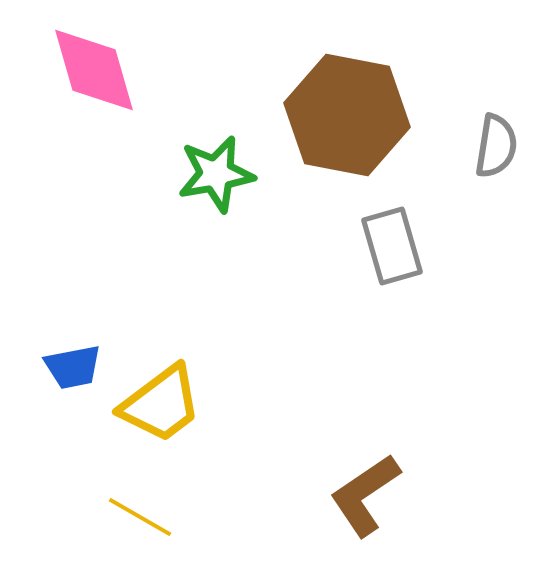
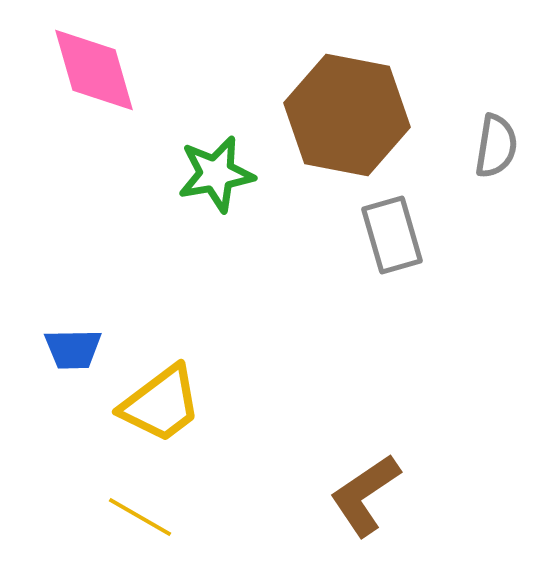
gray rectangle: moved 11 px up
blue trapezoid: moved 18 px up; rotated 10 degrees clockwise
